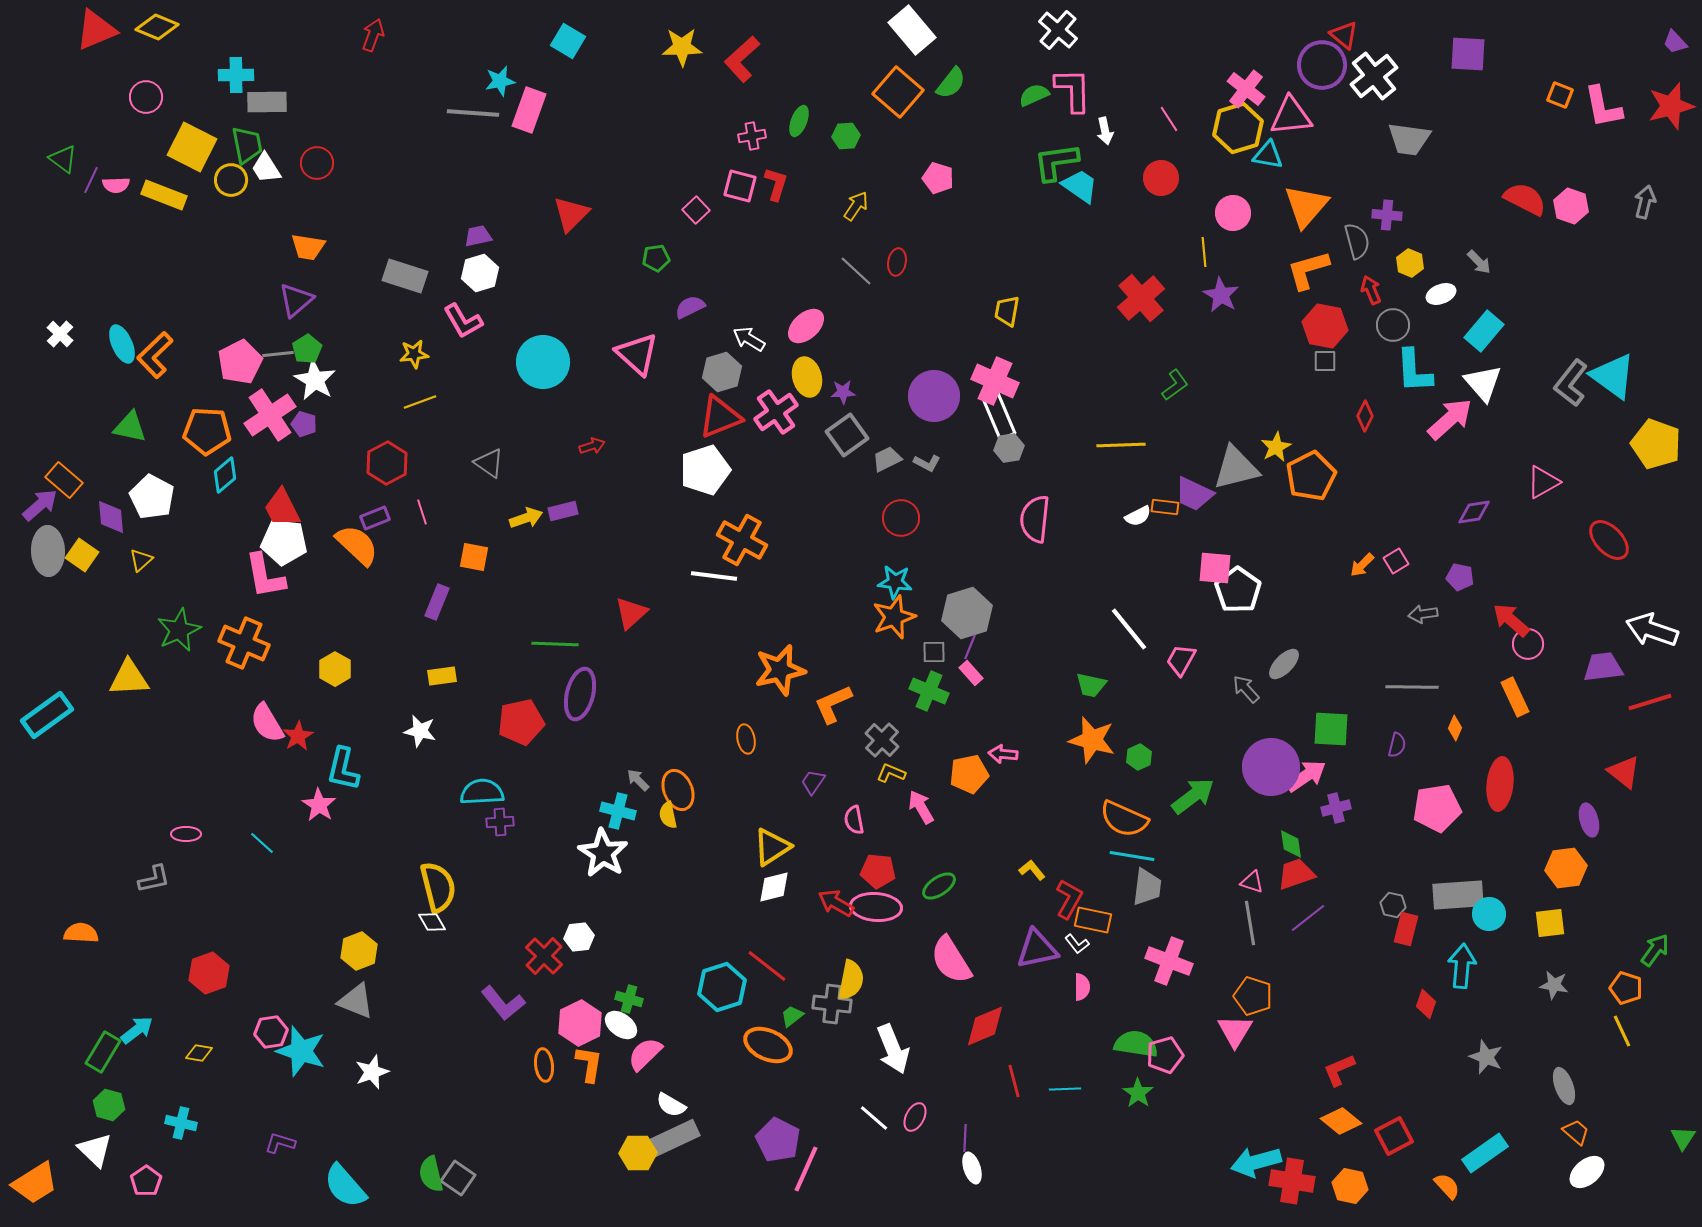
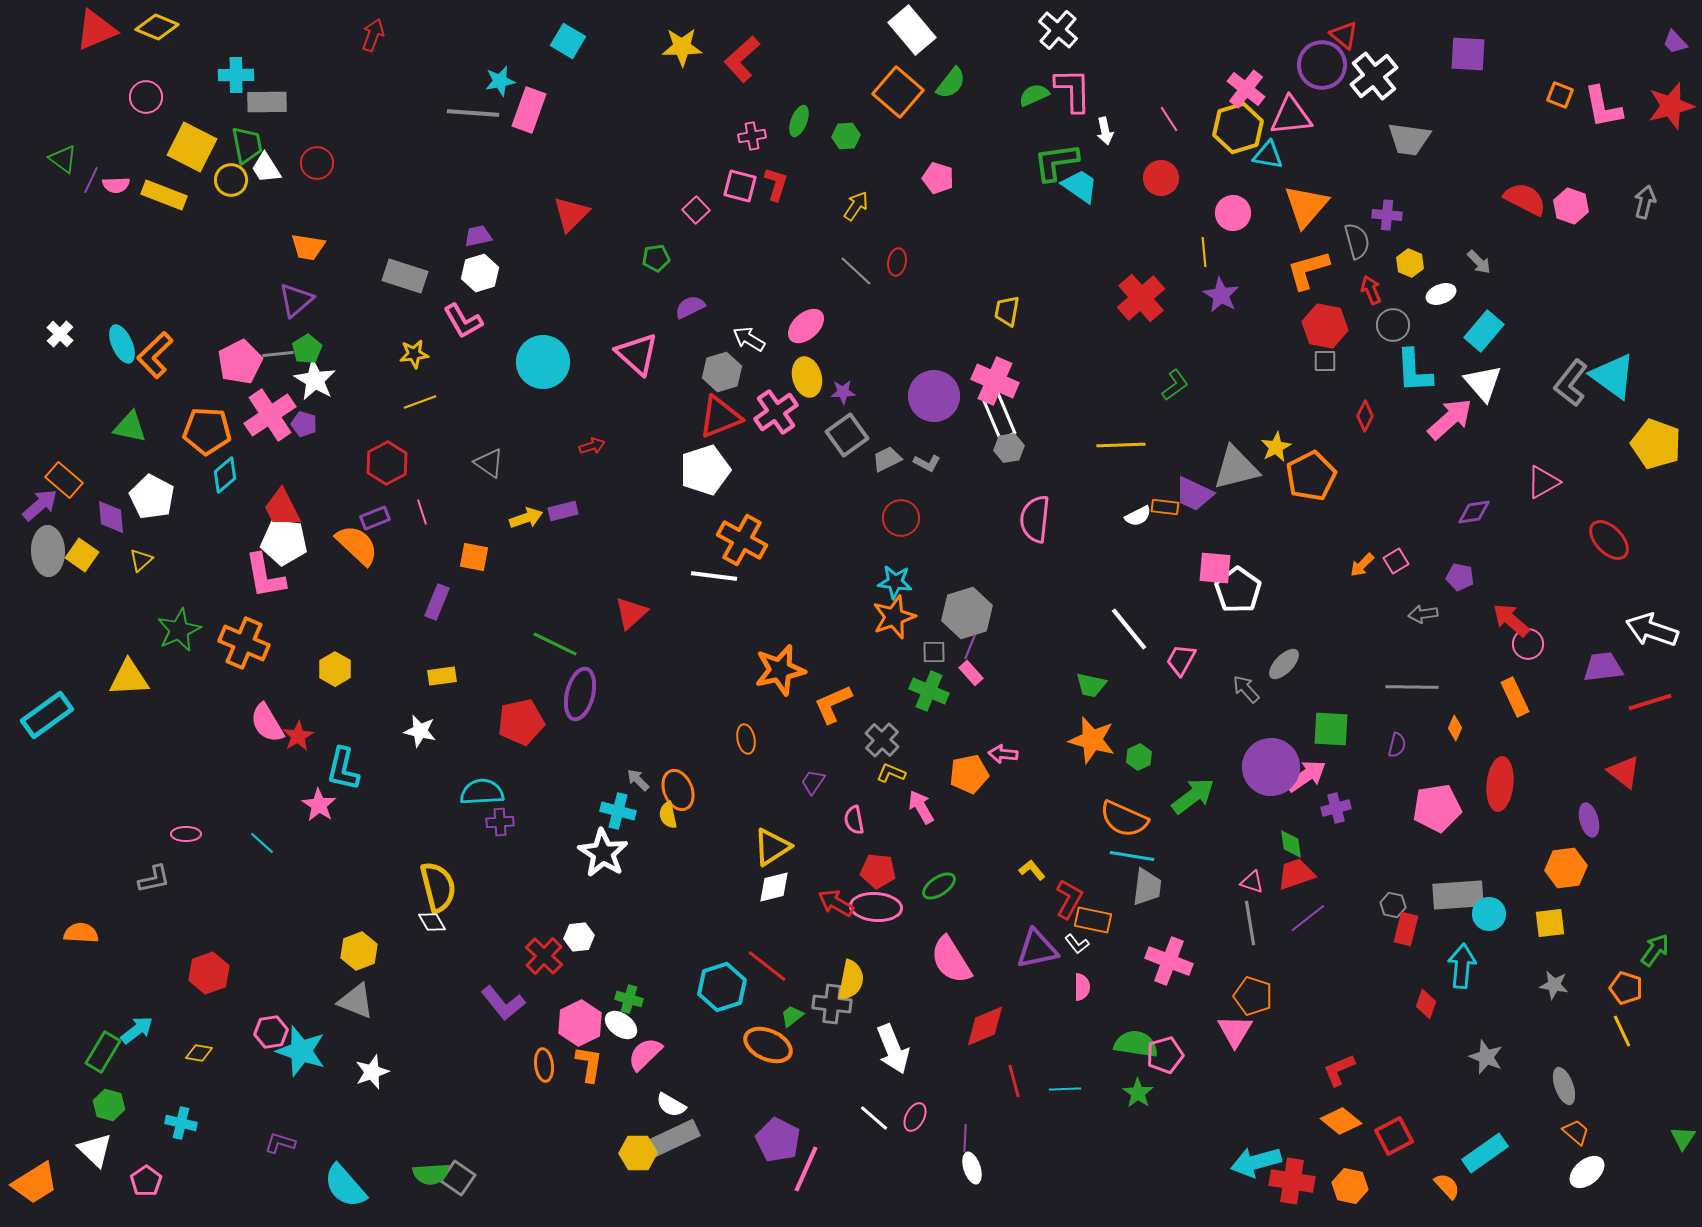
green line at (555, 644): rotated 24 degrees clockwise
green semicircle at (431, 1174): rotated 81 degrees counterclockwise
